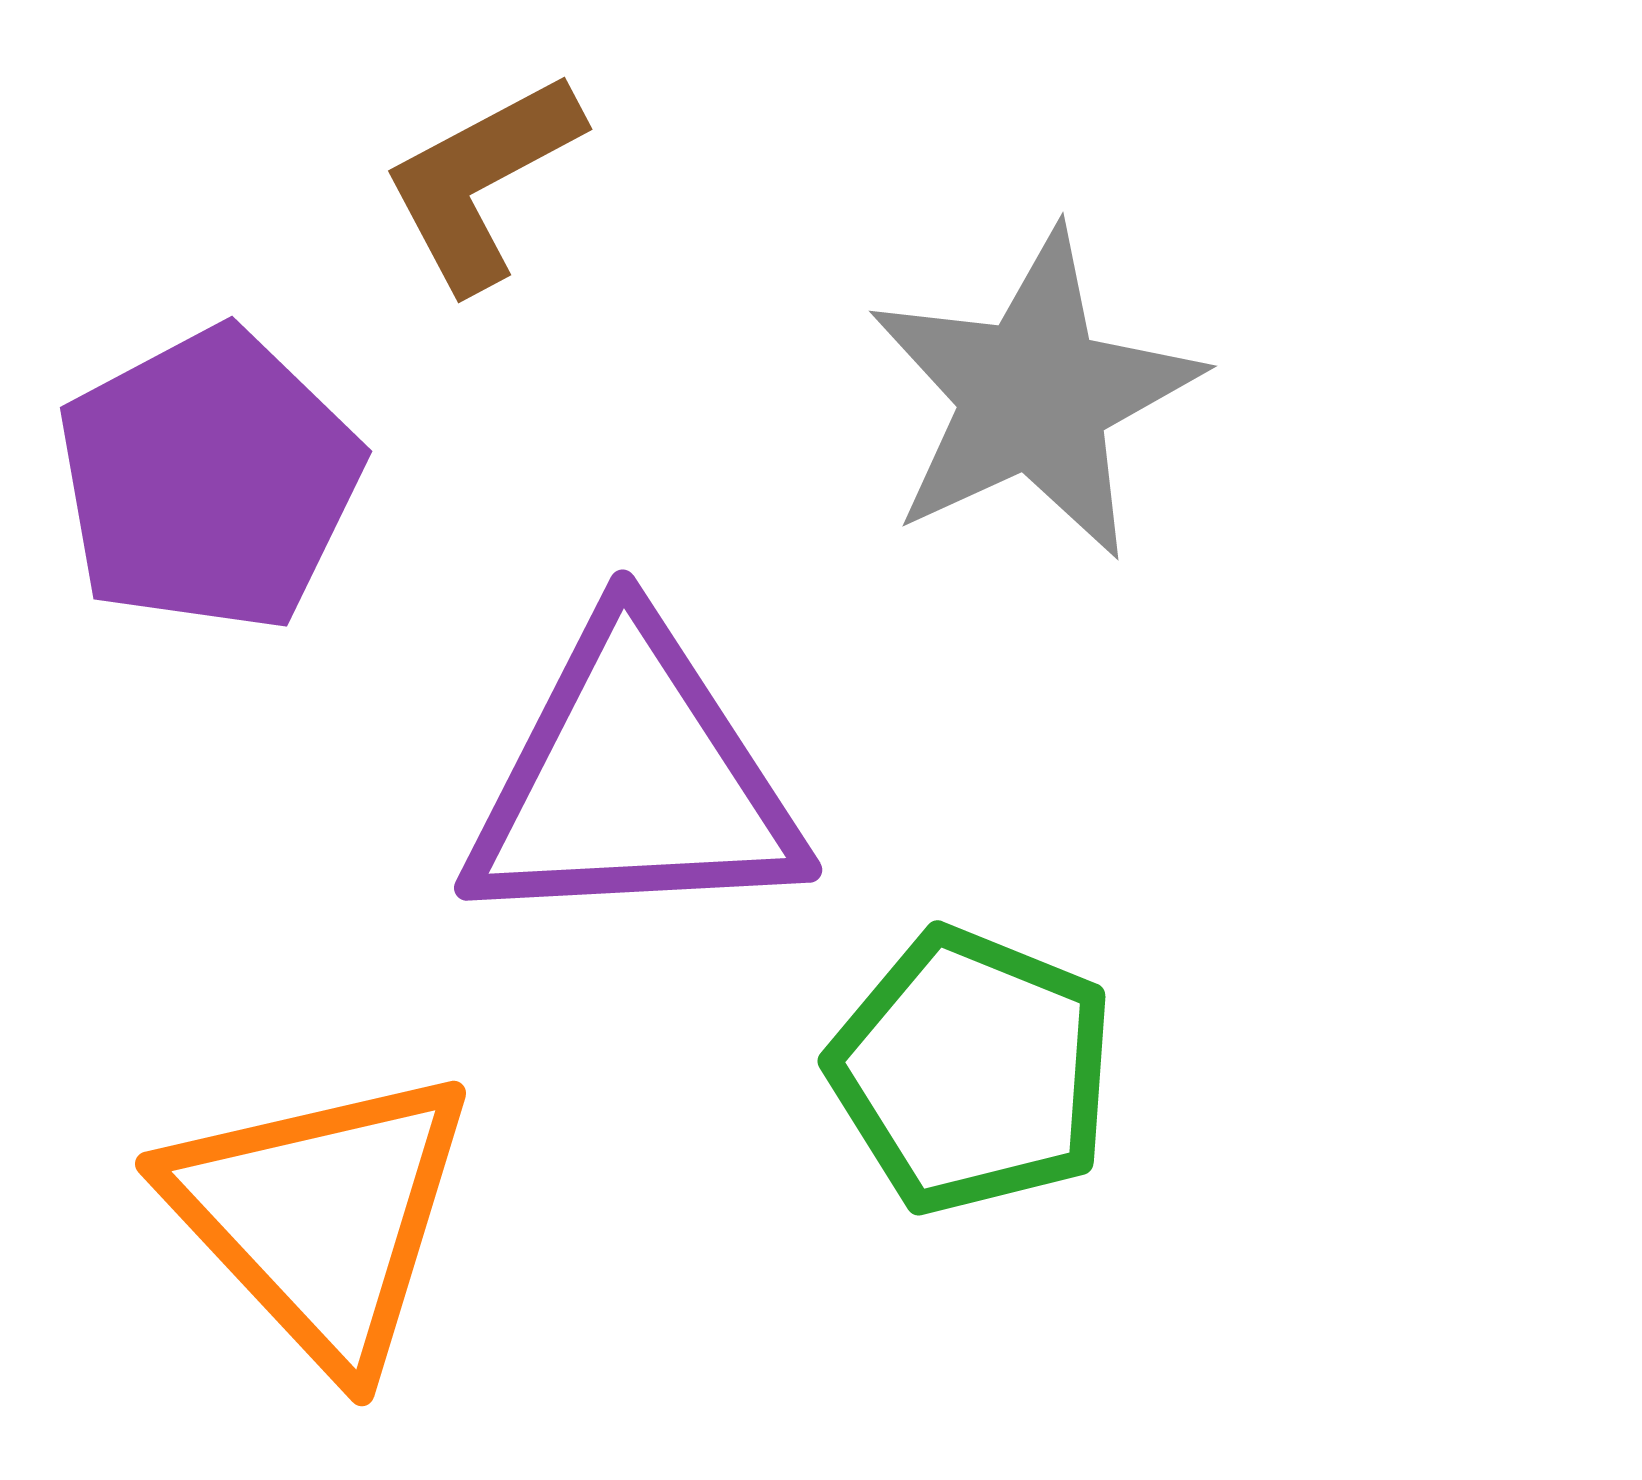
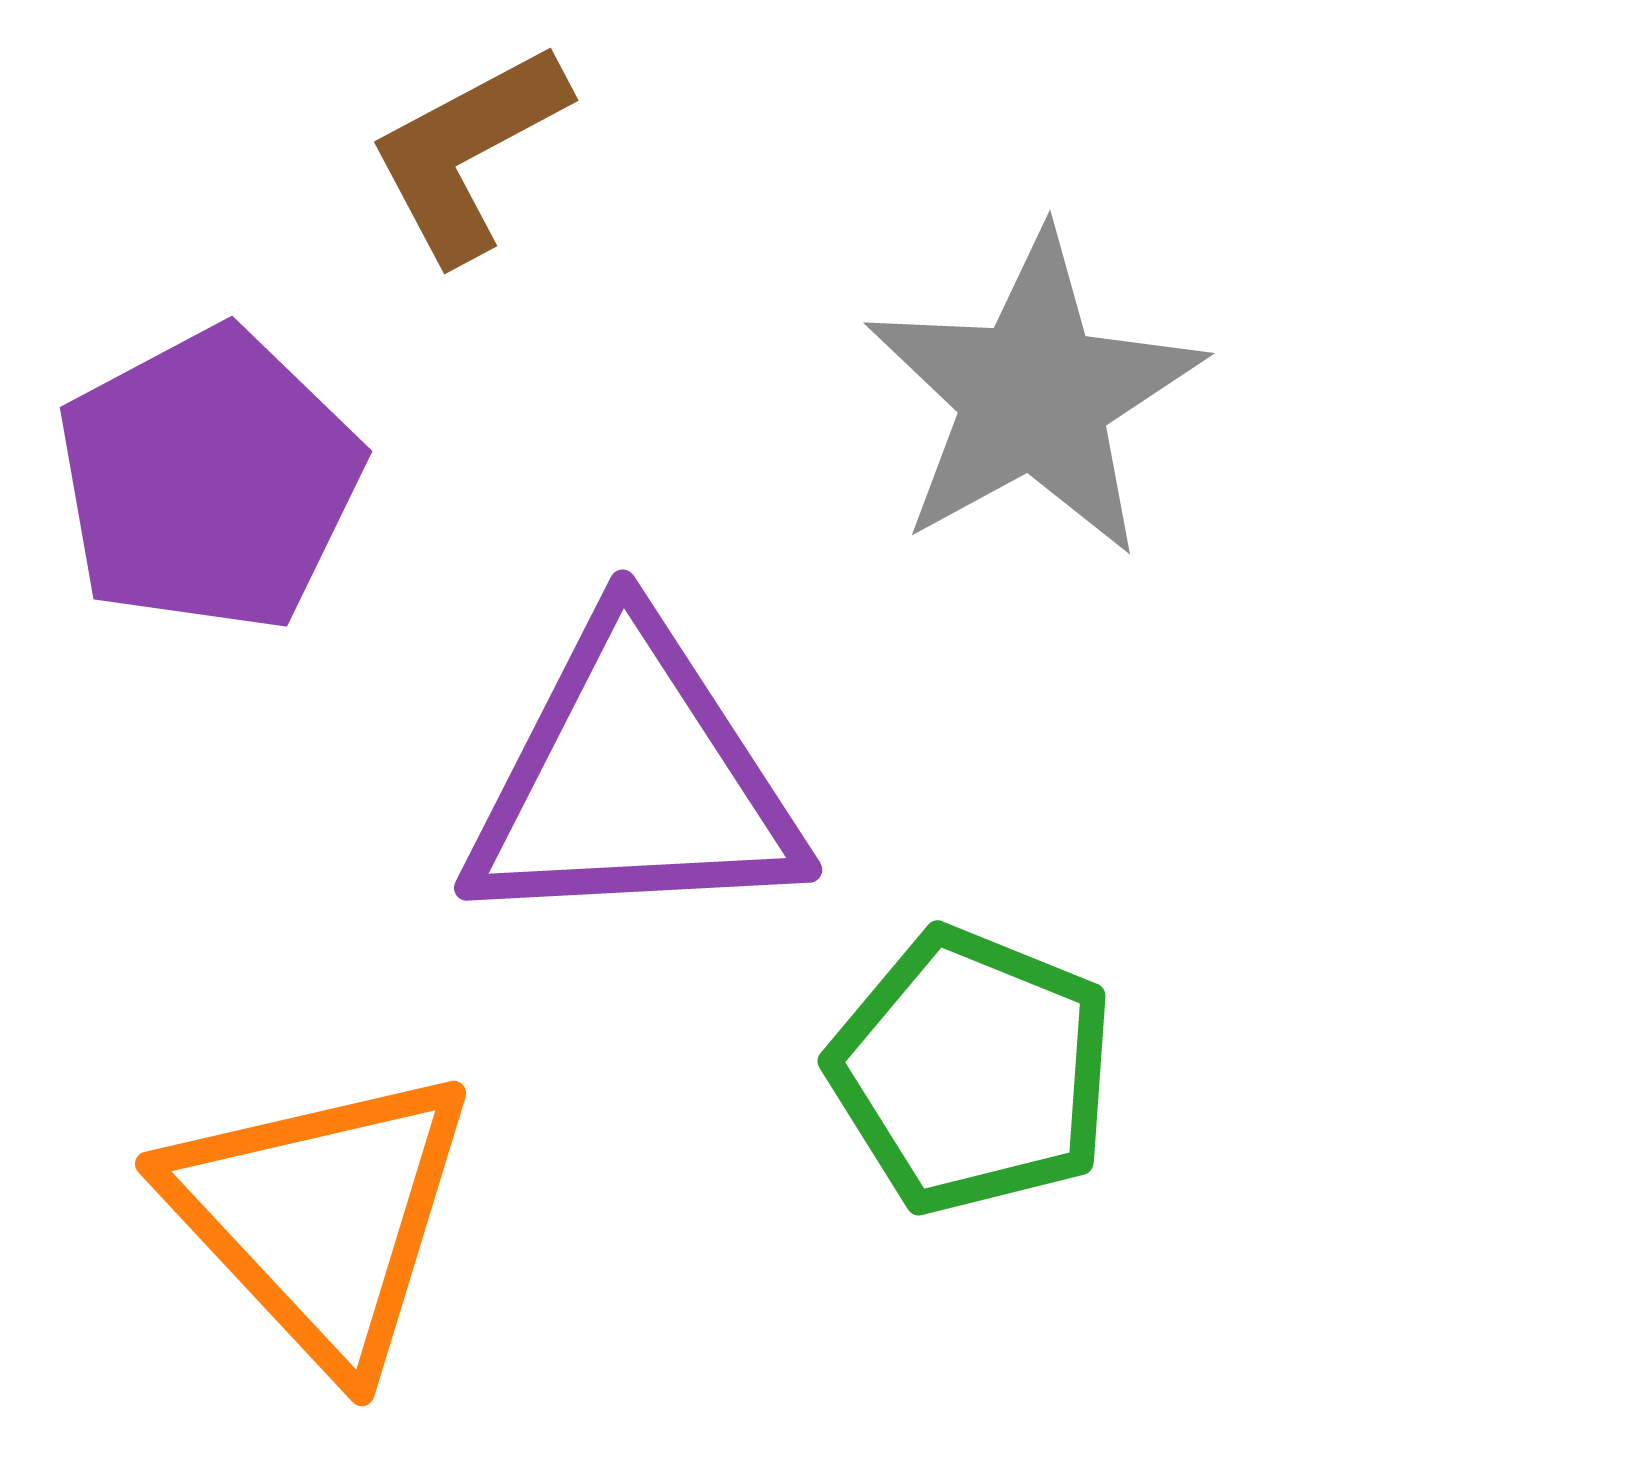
brown L-shape: moved 14 px left, 29 px up
gray star: rotated 4 degrees counterclockwise
